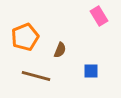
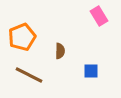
orange pentagon: moved 3 px left
brown semicircle: moved 1 px down; rotated 21 degrees counterclockwise
brown line: moved 7 px left, 1 px up; rotated 12 degrees clockwise
